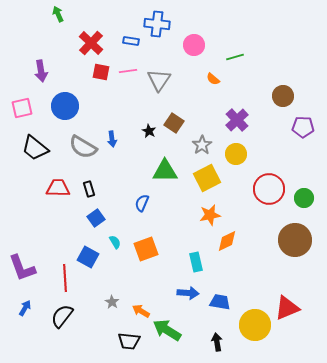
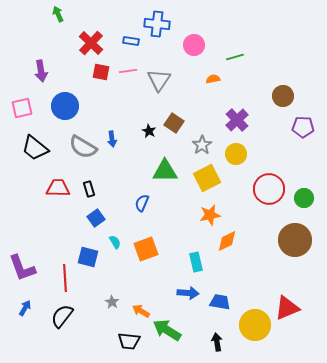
orange semicircle at (213, 79): rotated 128 degrees clockwise
blue square at (88, 257): rotated 15 degrees counterclockwise
